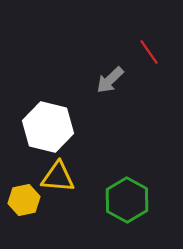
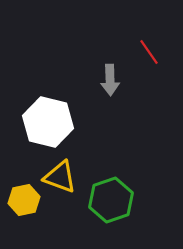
gray arrow: rotated 48 degrees counterclockwise
white hexagon: moved 5 px up
yellow triangle: moved 2 px right; rotated 15 degrees clockwise
green hexagon: moved 16 px left; rotated 12 degrees clockwise
